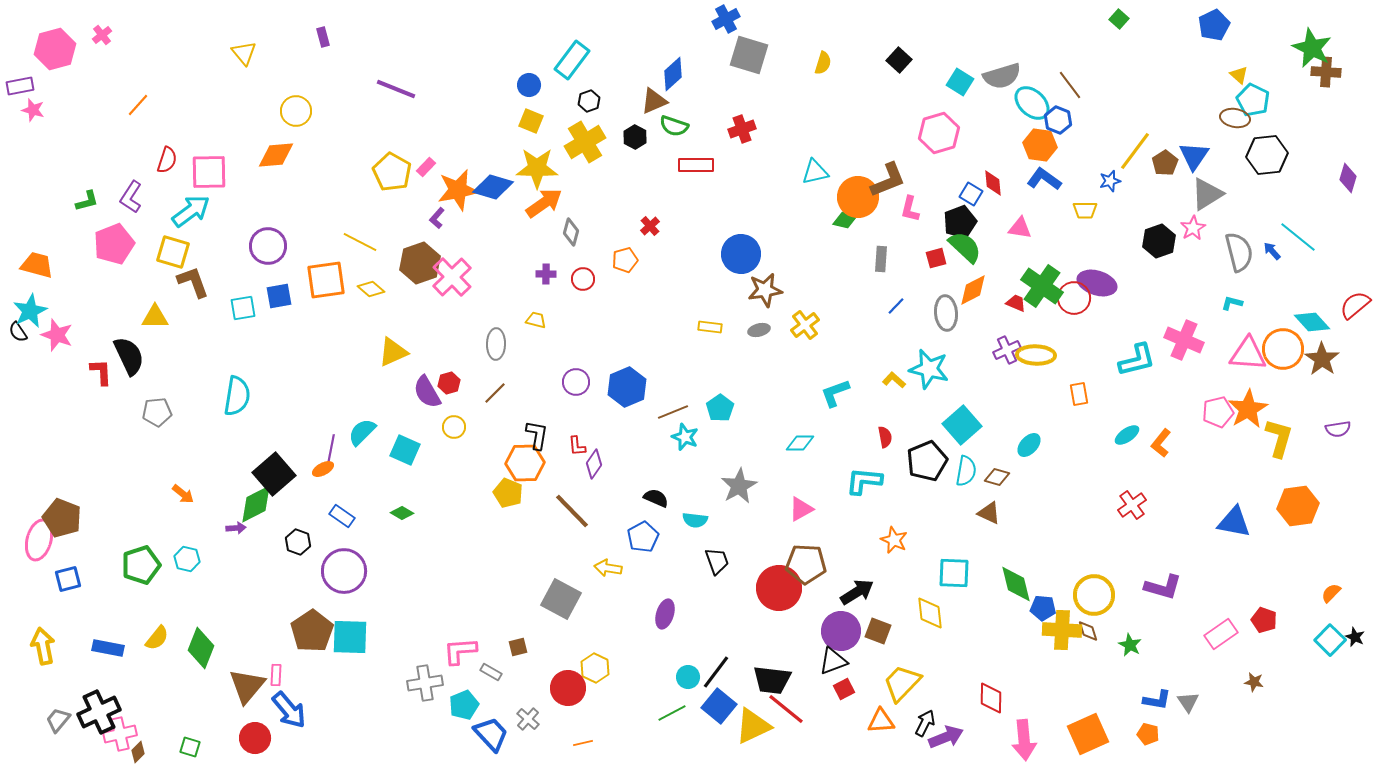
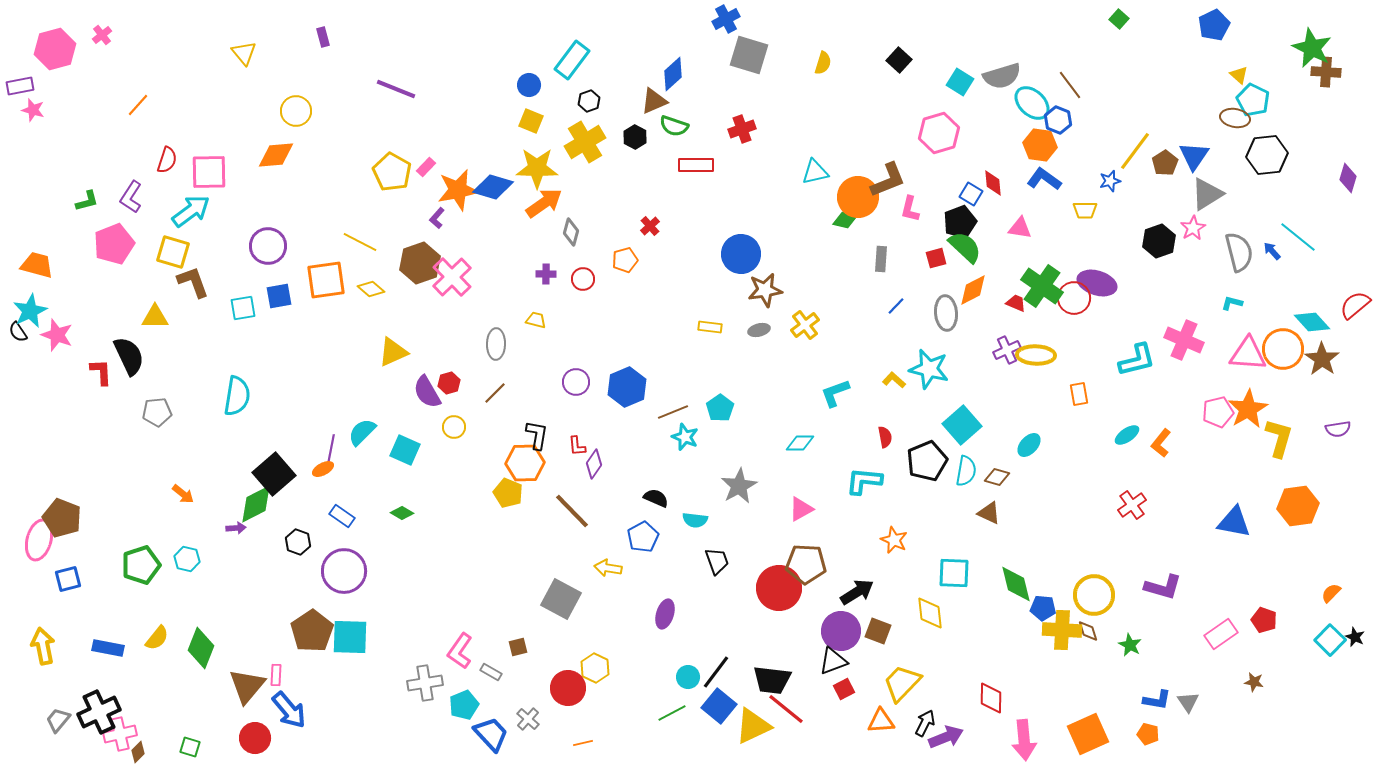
pink L-shape at (460, 651): rotated 51 degrees counterclockwise
